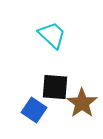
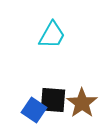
cyan trapezoid: rotated 76 degrees clockwise
black square: moved 2 px left, 13 px down
